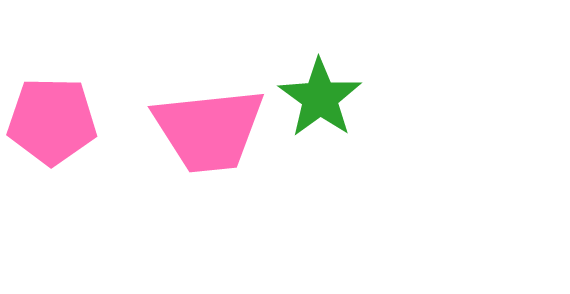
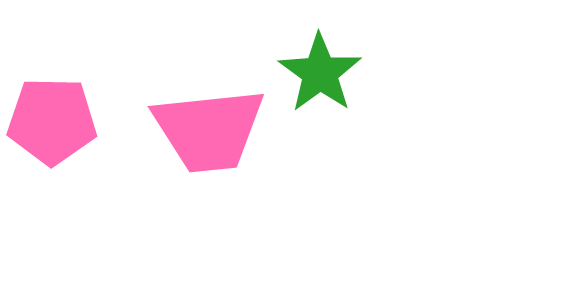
green star: moved 25 px up
